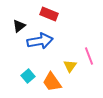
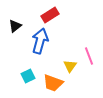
red rectangle: moved 1 px right, 1 px down; rotated 54 degrees counterclockwise
black triangle: moved 4 px left
blue arrow: rotated 65 degrees counterclockwise
cyan square: rotated 16 degrees clockwise
orange trapezoid: moved 1 px right, 1 px down; rotated 35 degrees counterclockwise
